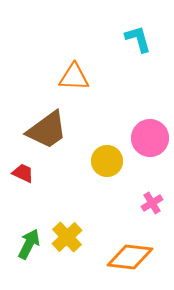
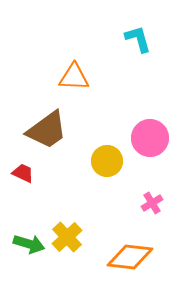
green arrow: rotated 80 degrees clockwise
